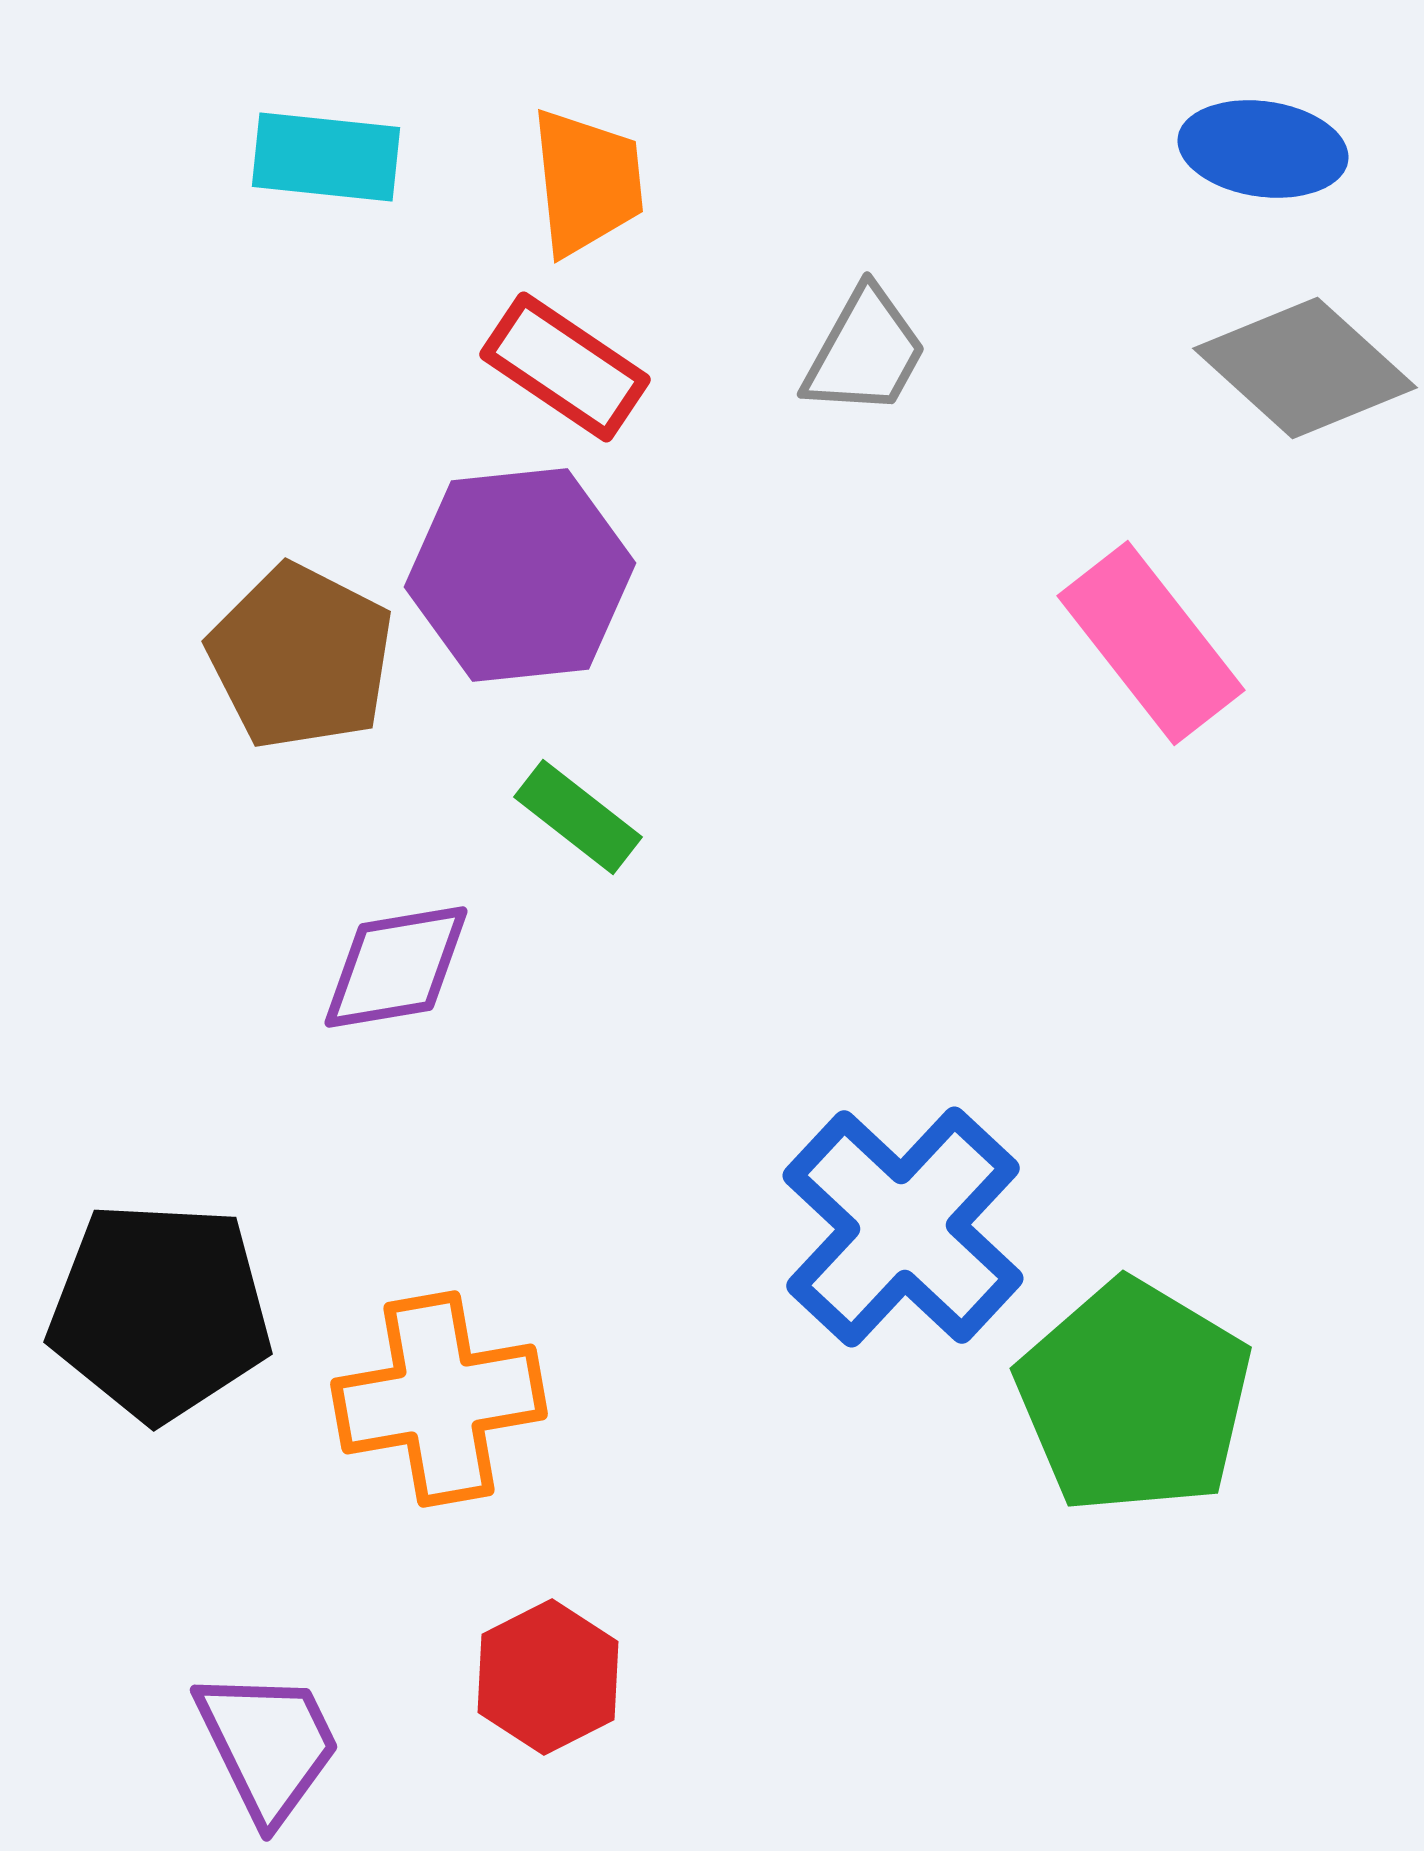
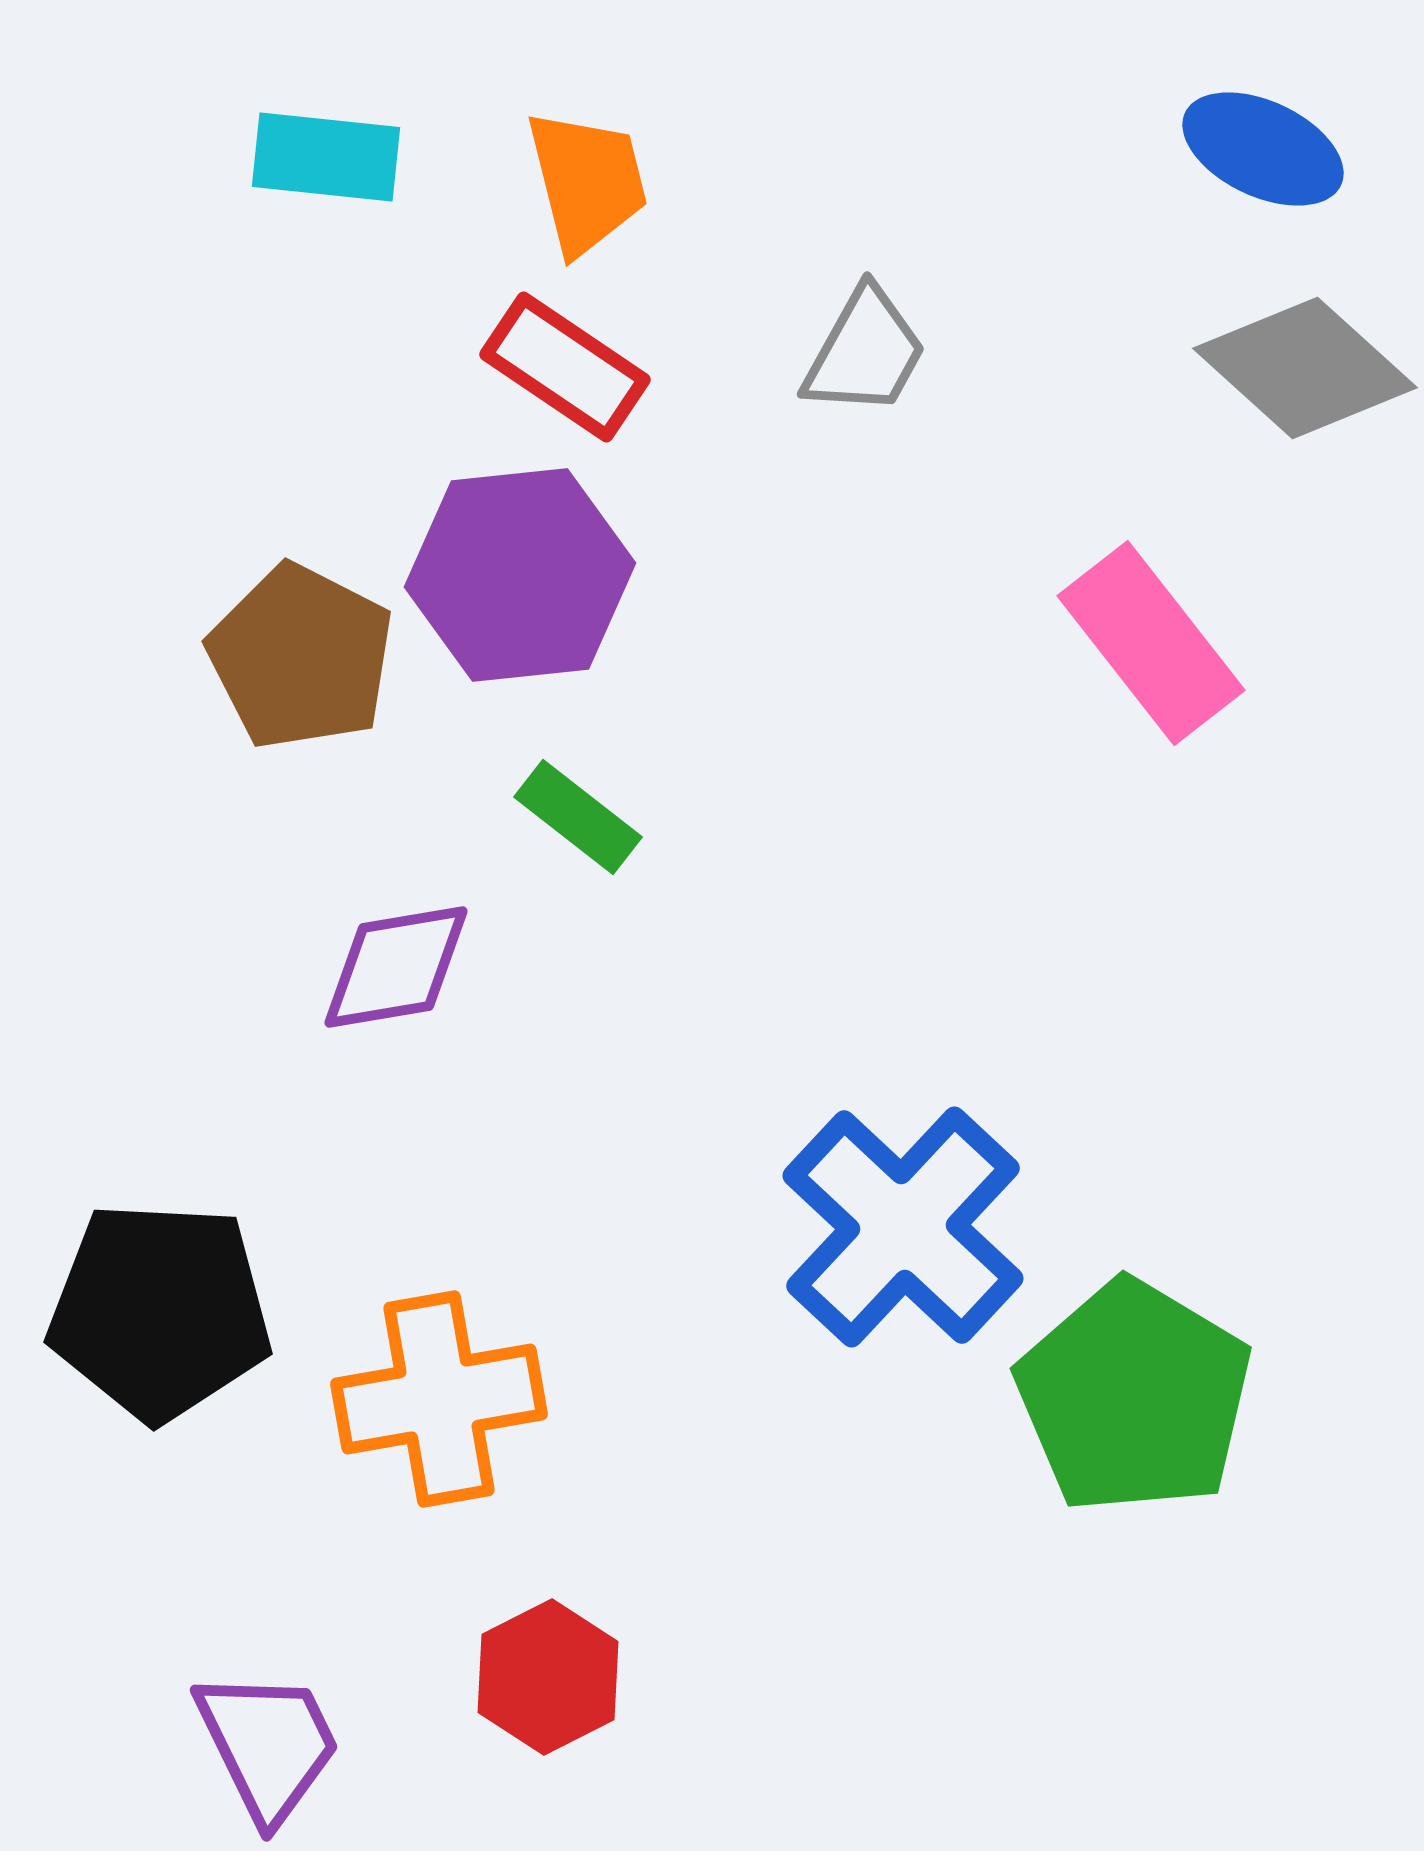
blue ellipse: rotated 17 degrees clockwise
orange trapezoid: rotated 8 degrees counterclockwise
